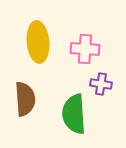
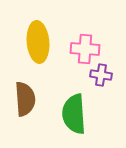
purple cross: moved 9 px up
